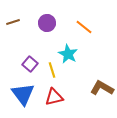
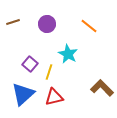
purple circle: moved 1 px down
orange line: moved 5 px right, 1 px up
yellow line: moved 3 px left, 2 px down; rotated 35 degrees clockwise
brown L-shape: rotated 15 degrees clockwise
blue triangle: rotated 25 degrees clockwise
